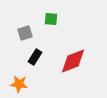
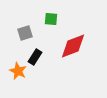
red diamond: moved 15 px up
orange star: moved 1 px left, 13 px up; rotated 18 degrees clockwise
